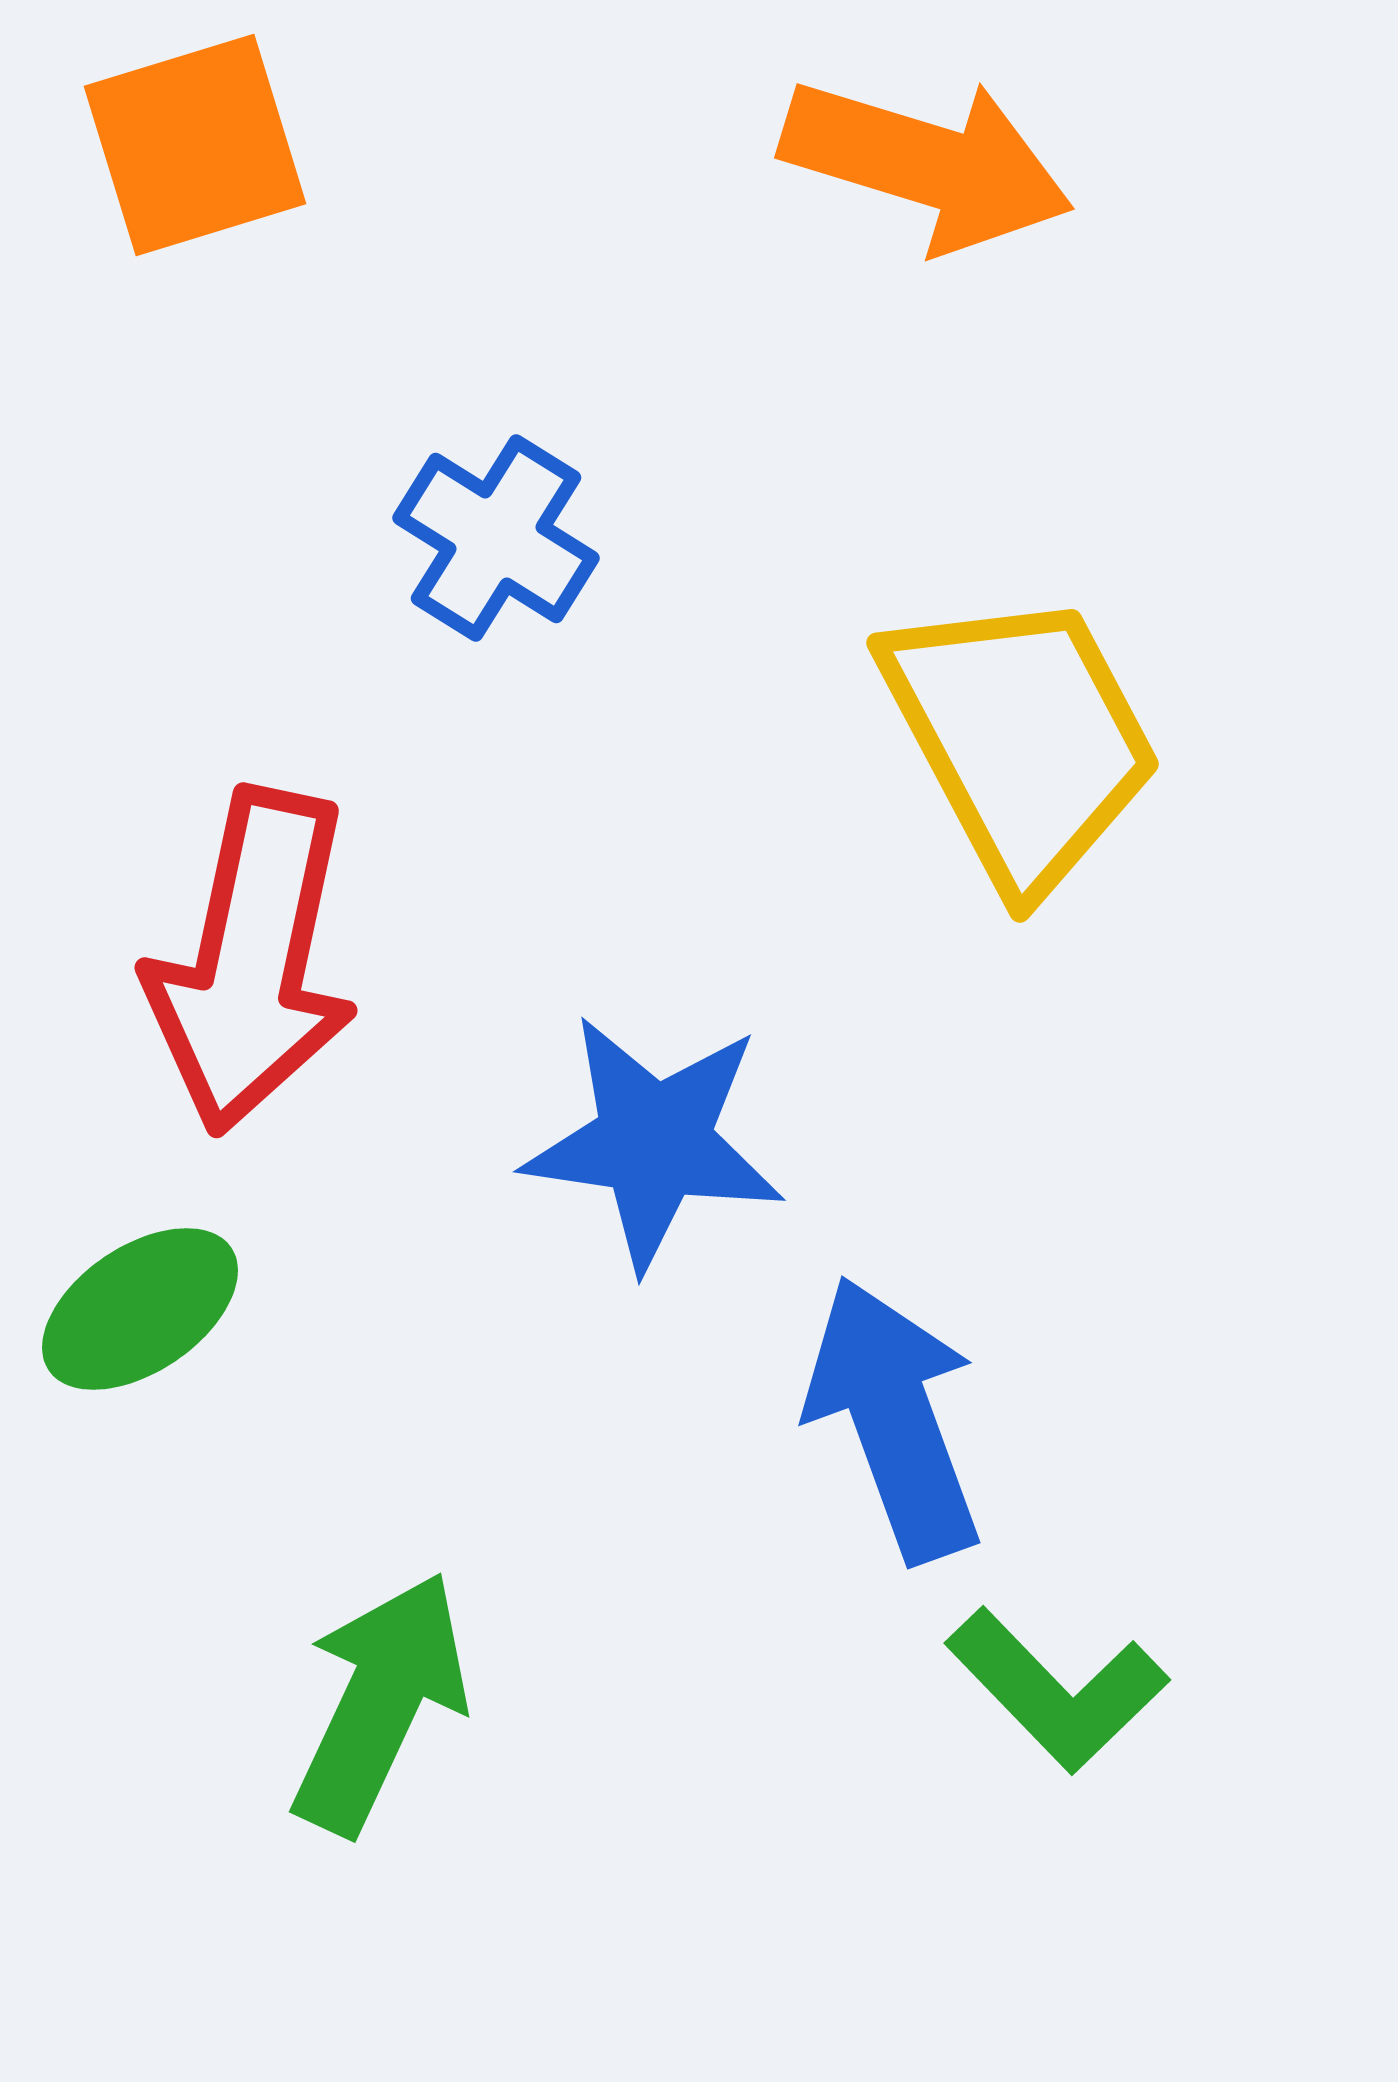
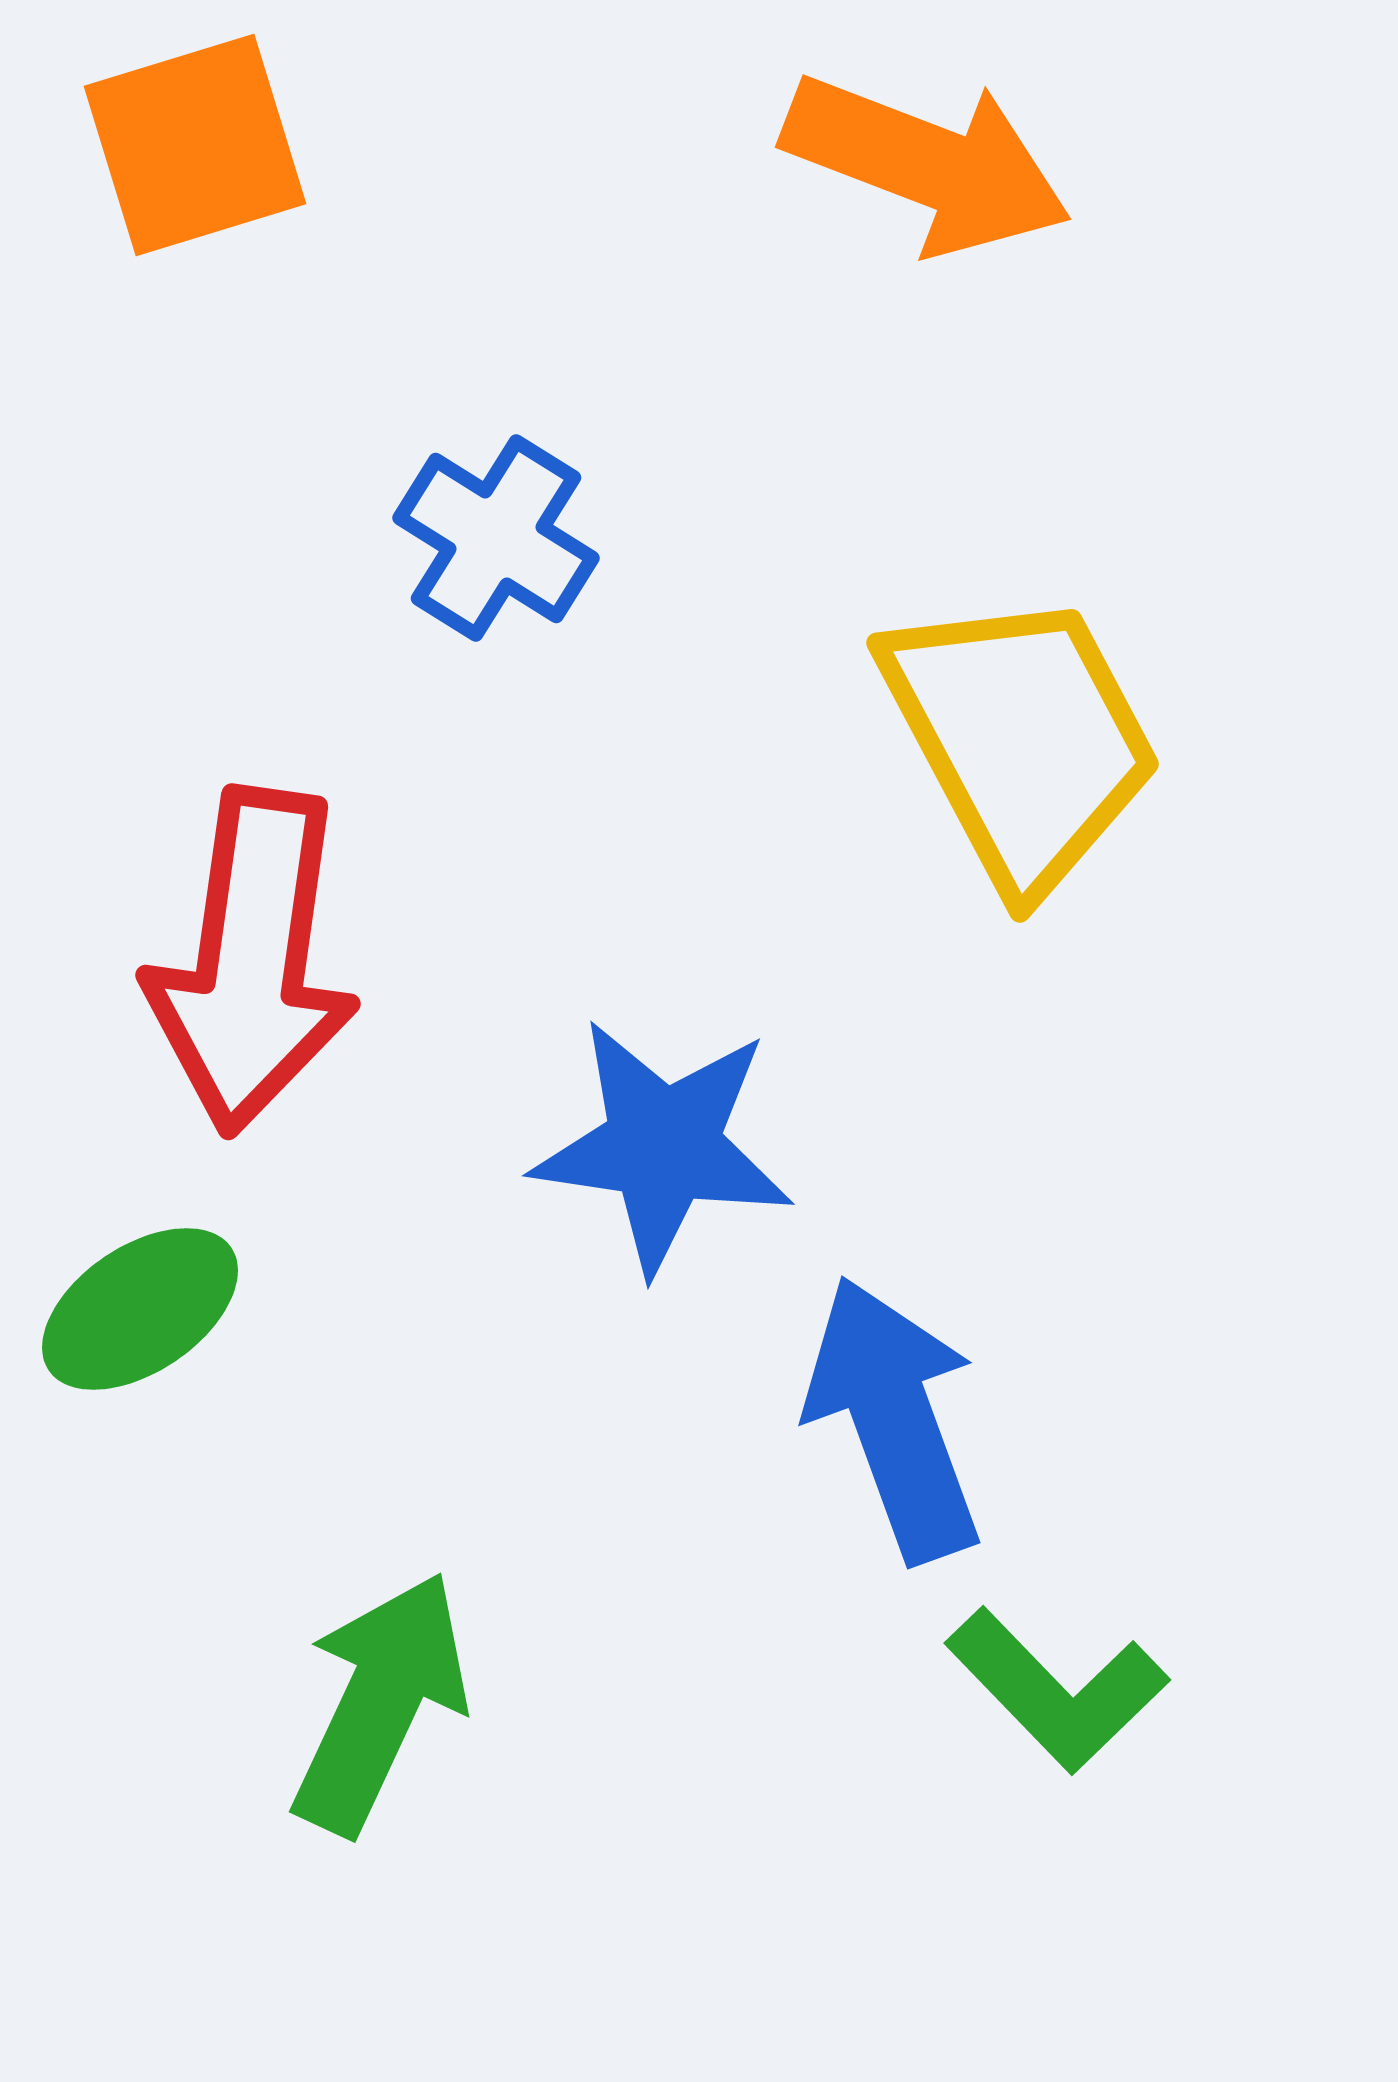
orange arrow: rotated 4 degrees clockwise
red arrow: rotated 4 degrees counterclockwise
blue star: moved 9 px right, 4 px down
